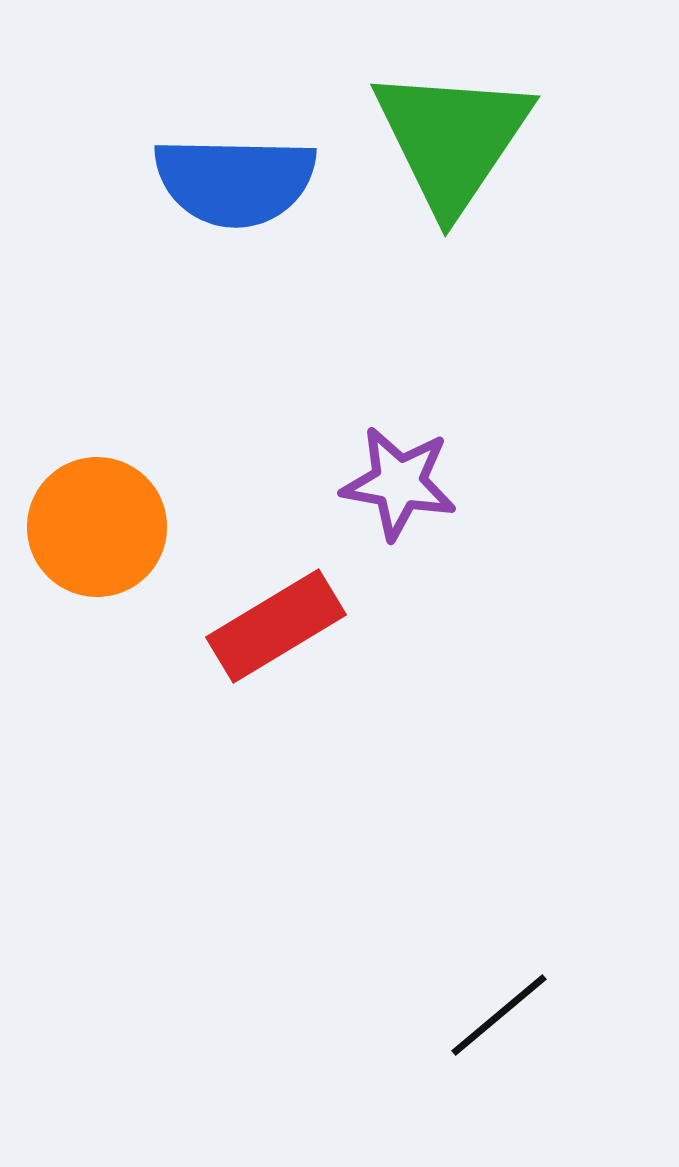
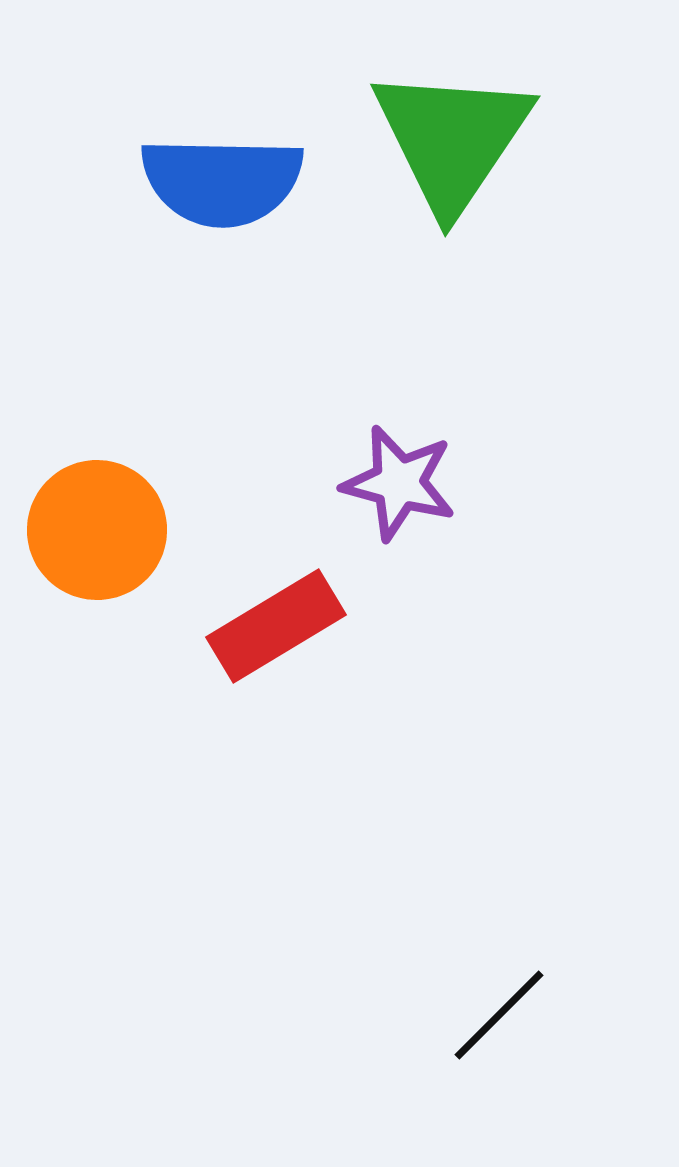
blue semicircle: moved 13 px left
purple star: rotated 5 degrees clockwise
orange circle: moved 3 px down
black line: rotated 5 degrees counterclockwise
